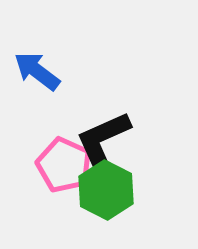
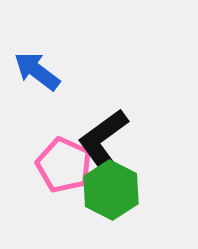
black L-shape: rotated 12 degrees counterclockwise
green hexagon: moved 5 px right
